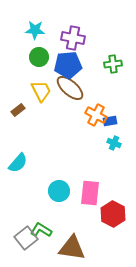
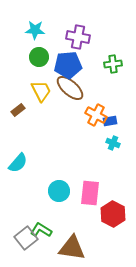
purple cross: moved 5 px right, 1 px up
cyan cross: moved 1 px left
